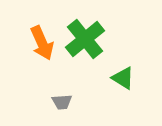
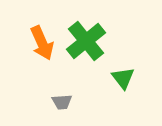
green cross: moved 1 px right, 2 px down
green triangle: rotated 20 degrees clockwise
